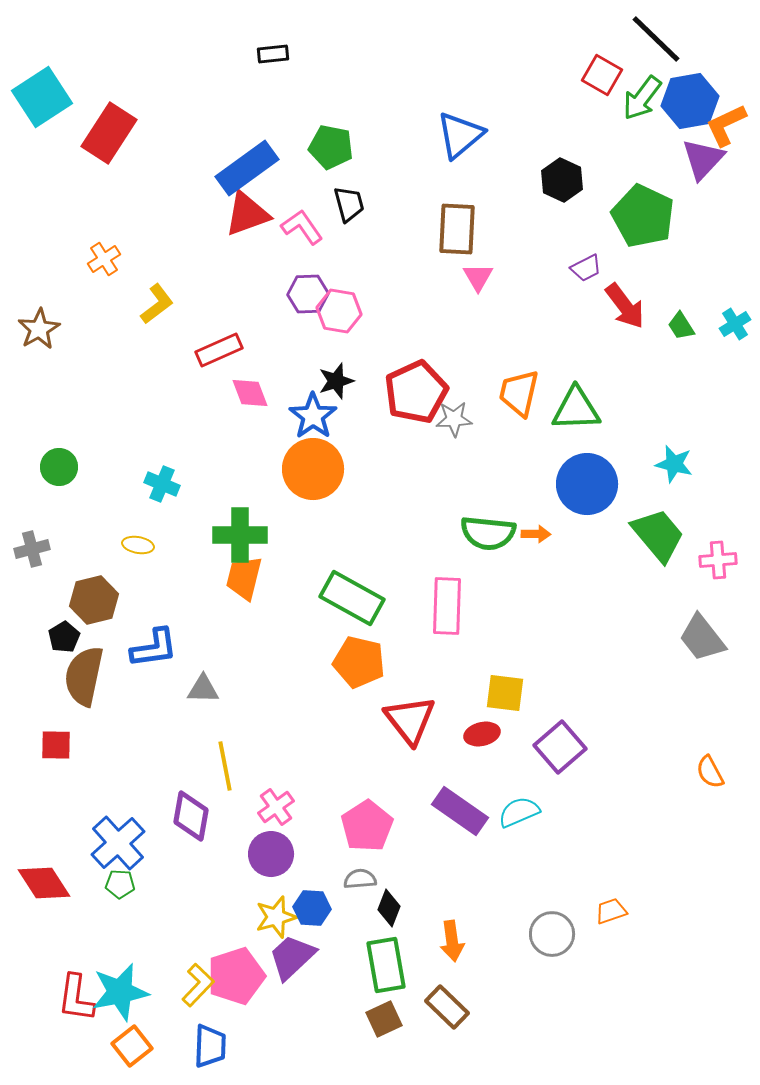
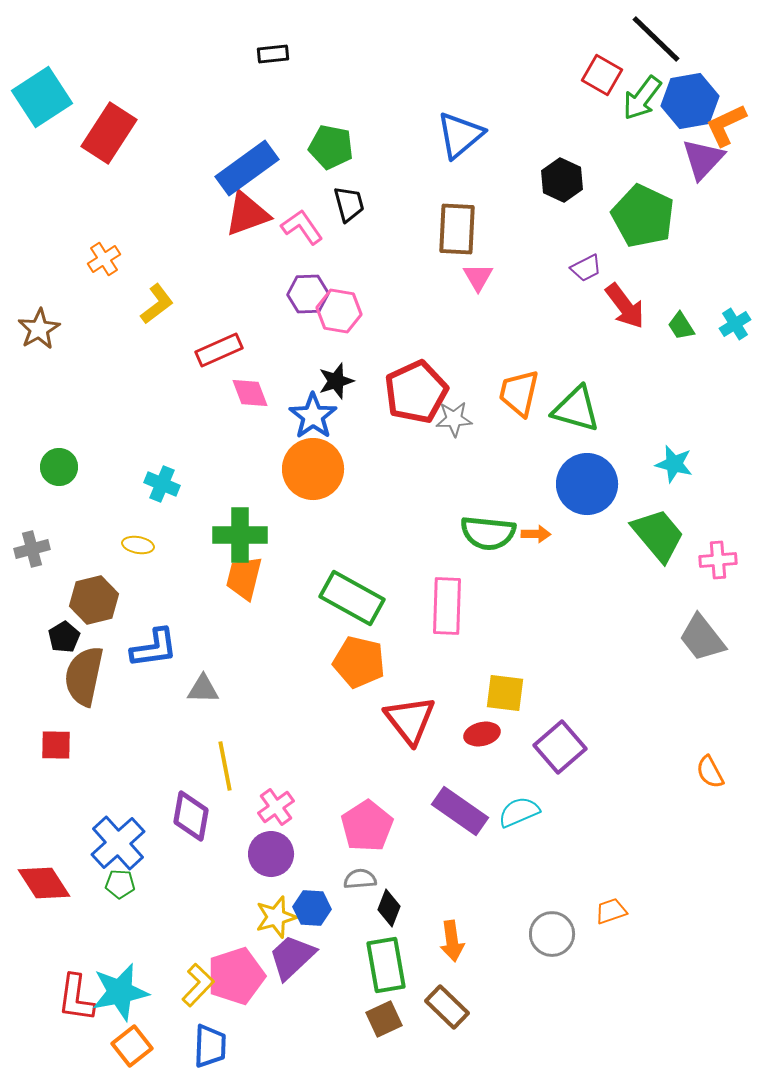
green triangle at (576, 409): rotated 18 degrees clockwise
